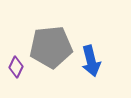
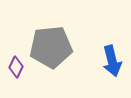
blue arrow: moved 21 px right
